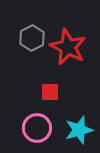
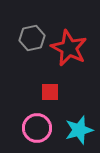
gray hexagon: rotated 15 degrees clockwise
red star: moved 1 px right, 1 px down
